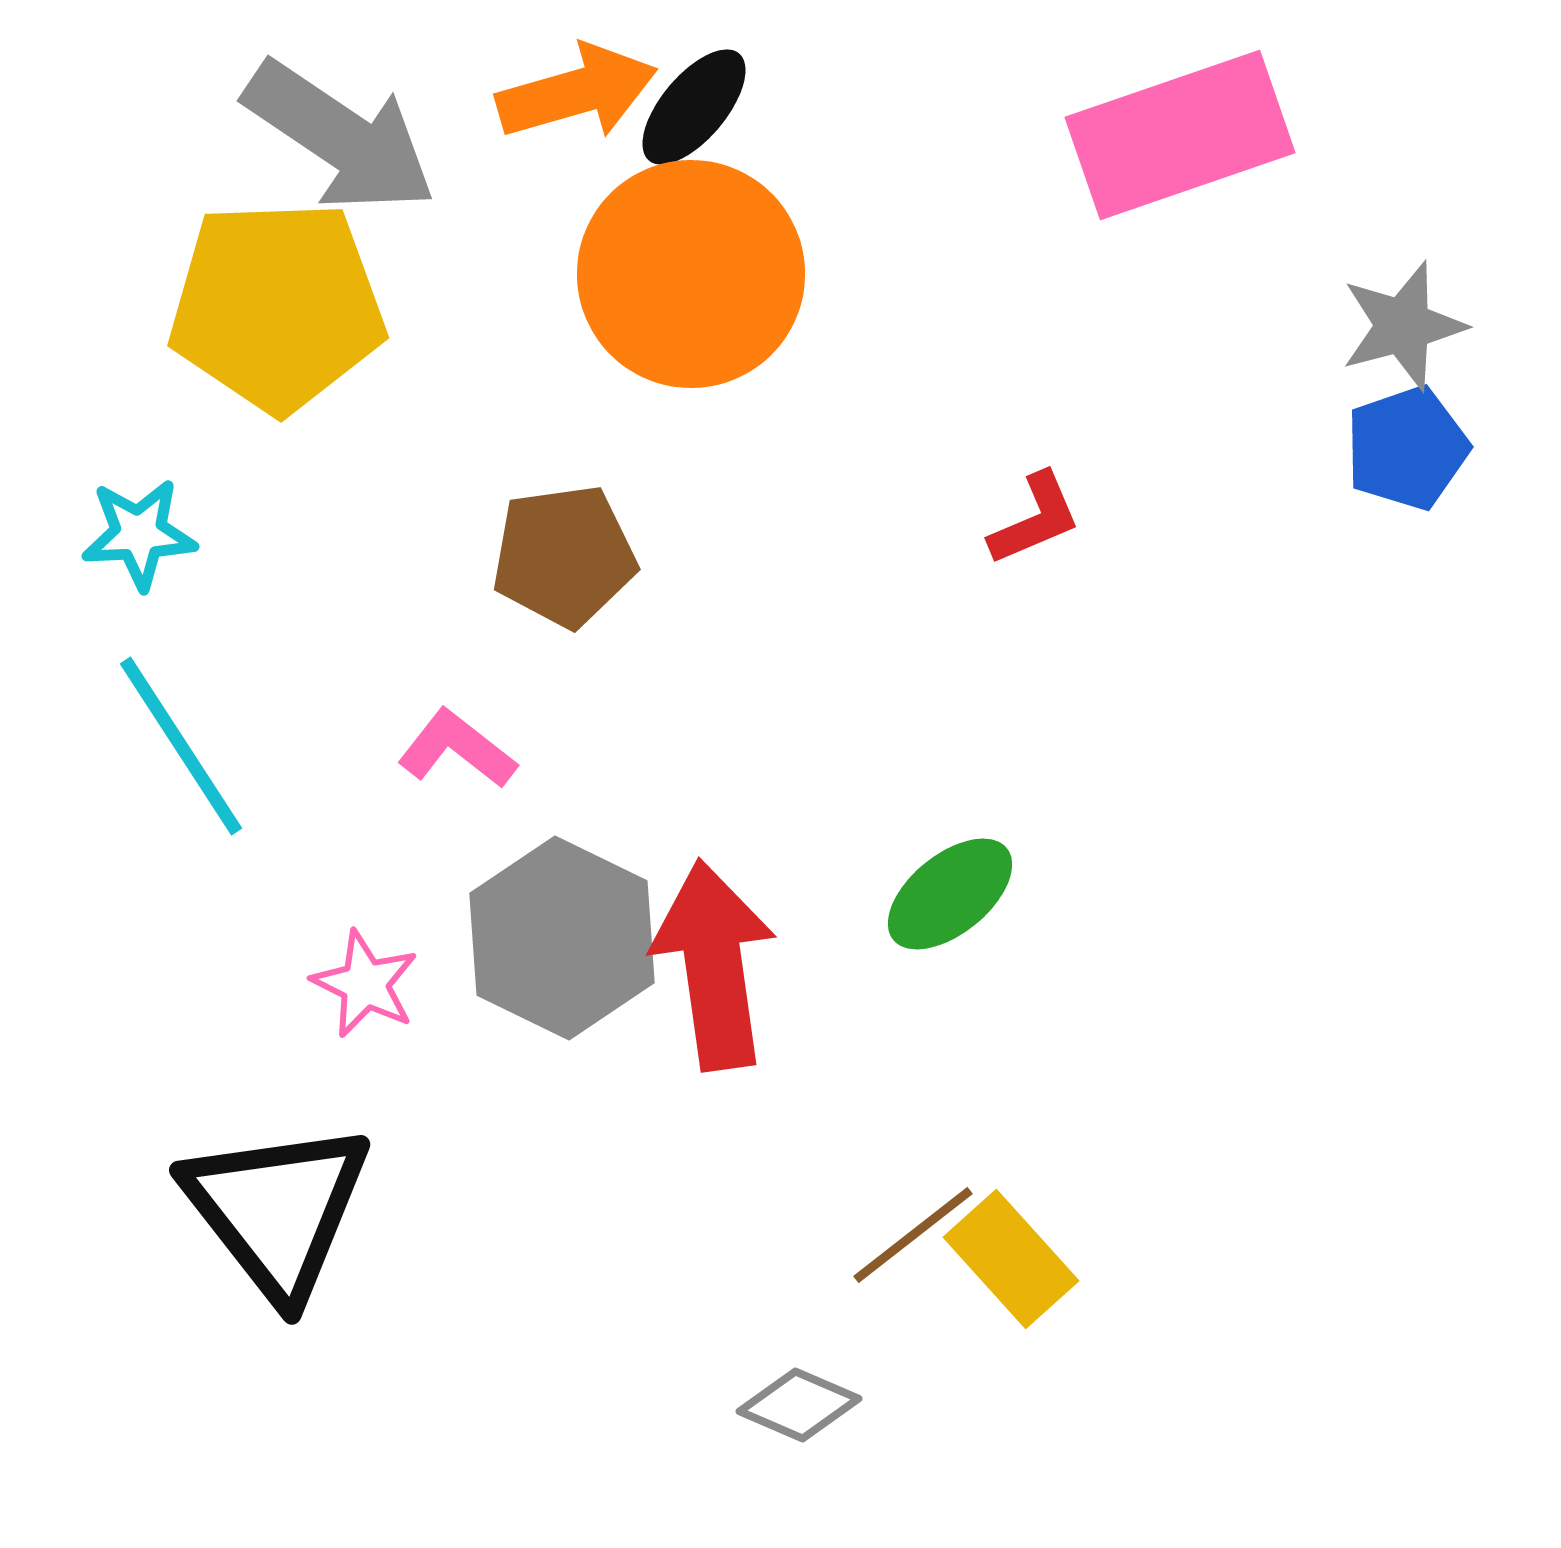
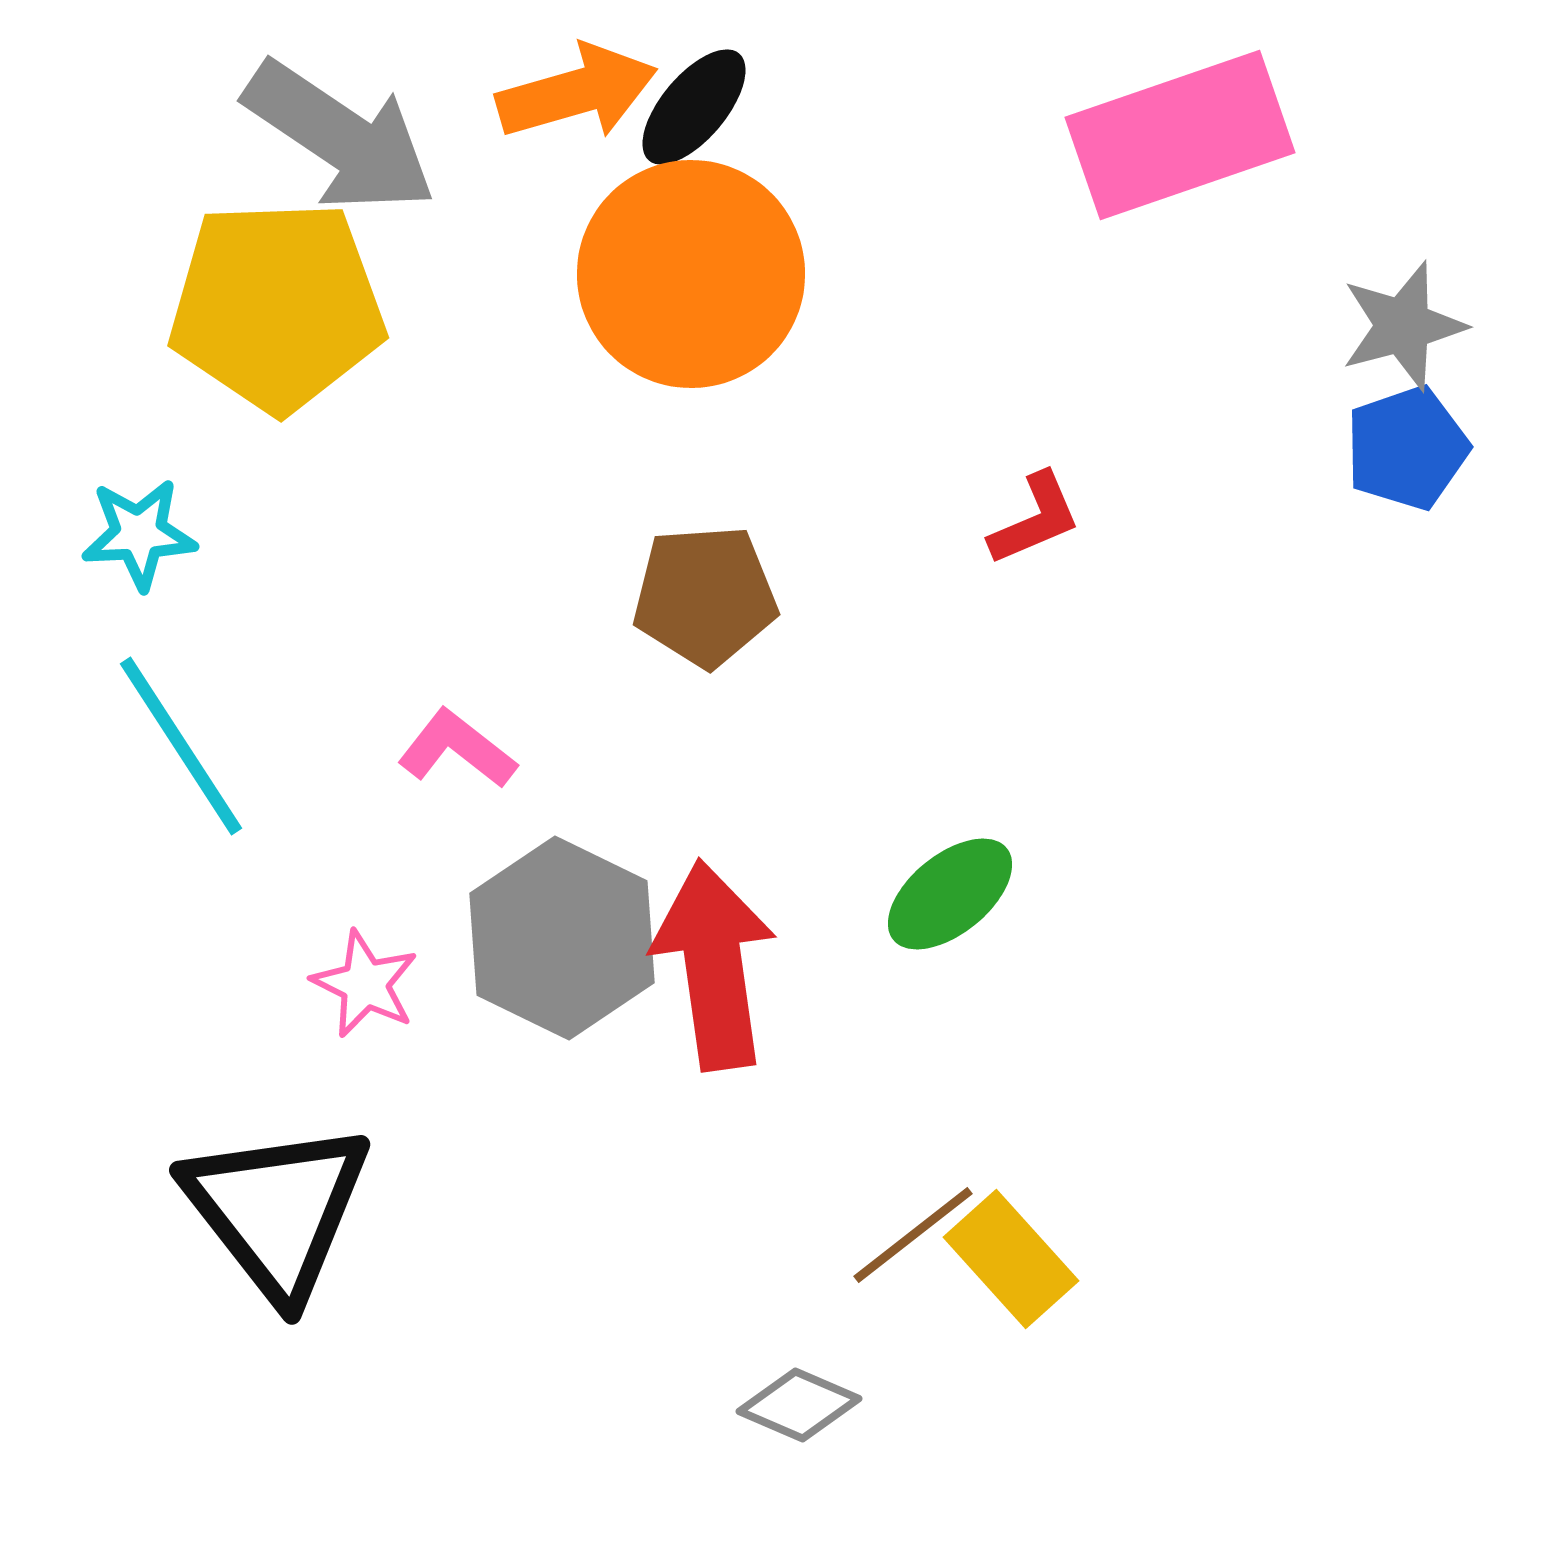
brown pentagon: moved 141 px right, 40 px down; rotated 4 degrees clockwise
